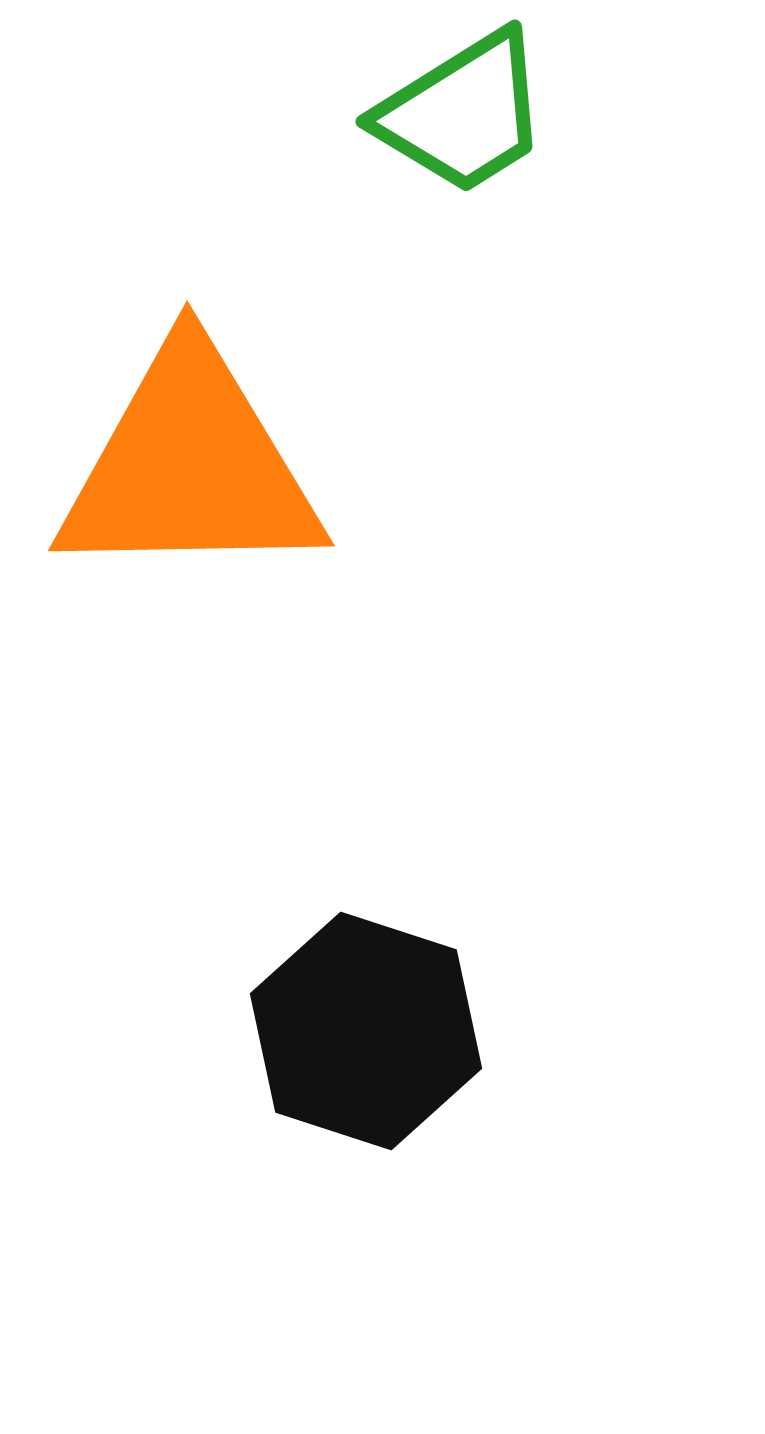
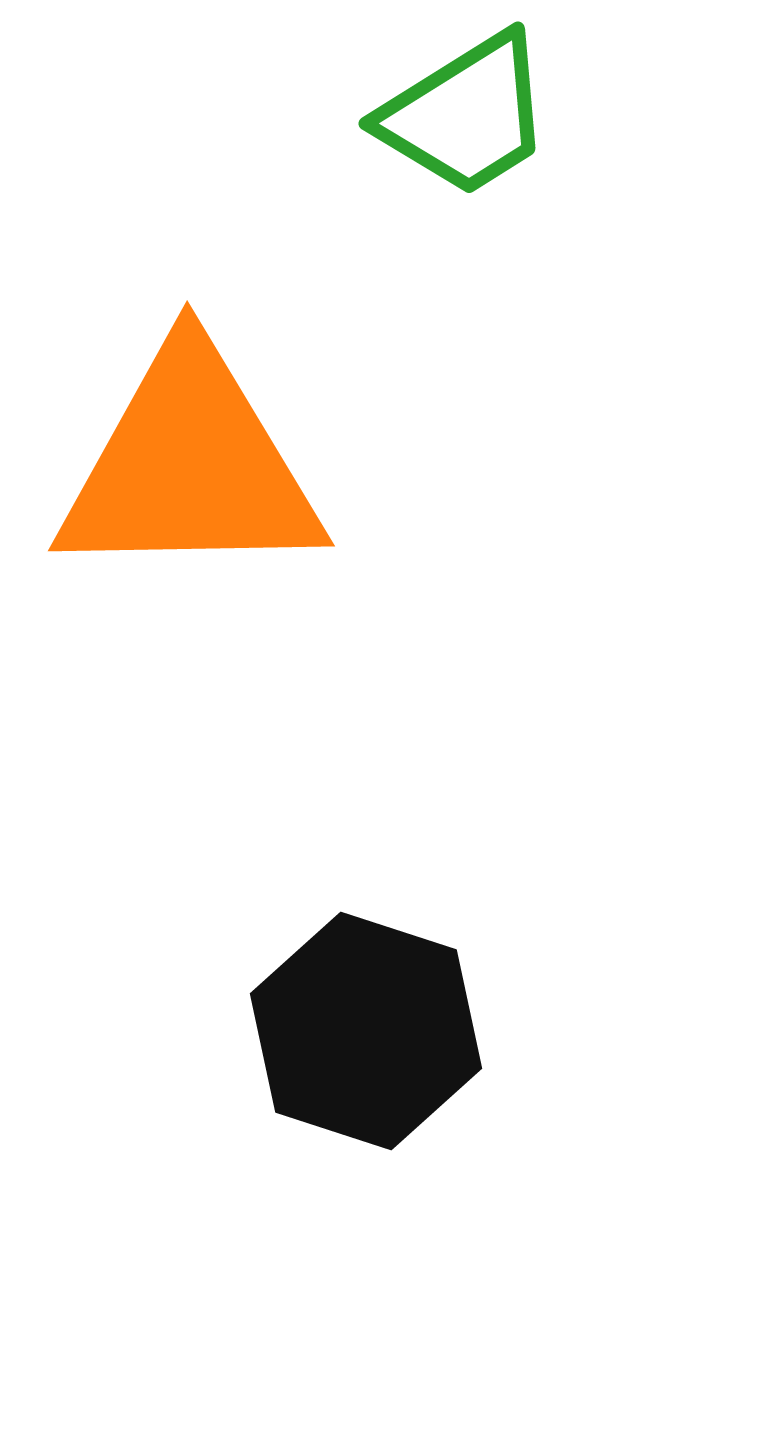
green trapezoid: moved 3 px right, 2 px down
